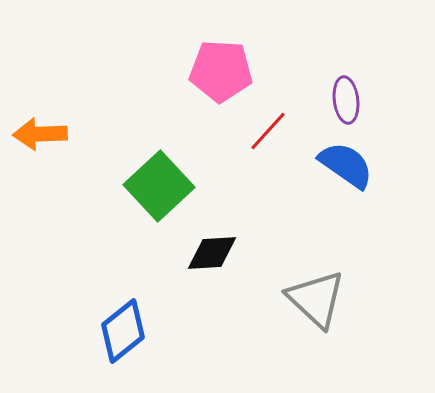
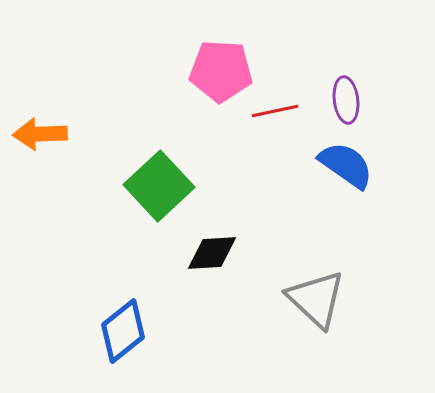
red line: moved 7 px right, 20 px up; rotated 36 degrees clockwise
